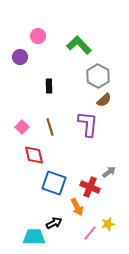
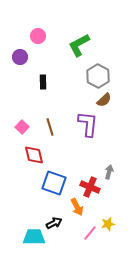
green L-shape: rotated 75 degrees counterclockwise
black rectangle: moved 6 px left, 4 px up
gray arrow: rotated 40 degrees counterclockwise
